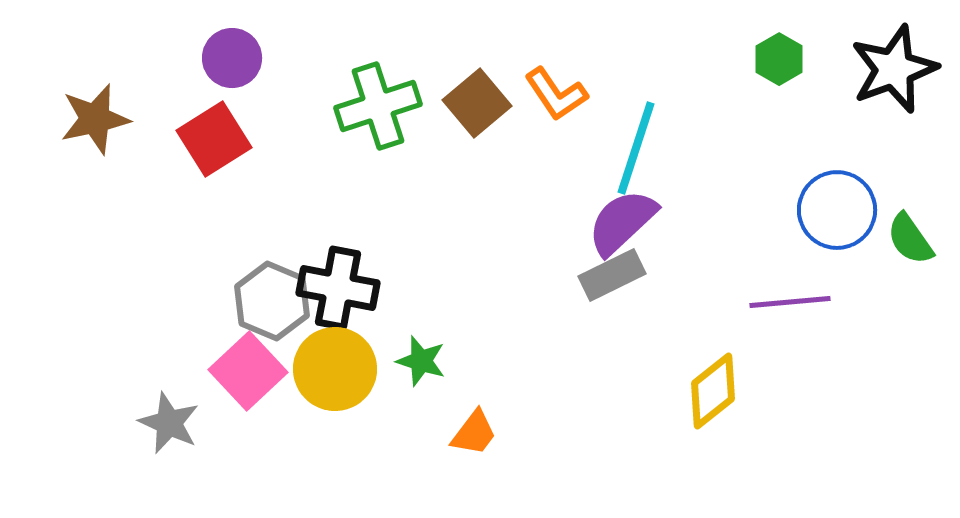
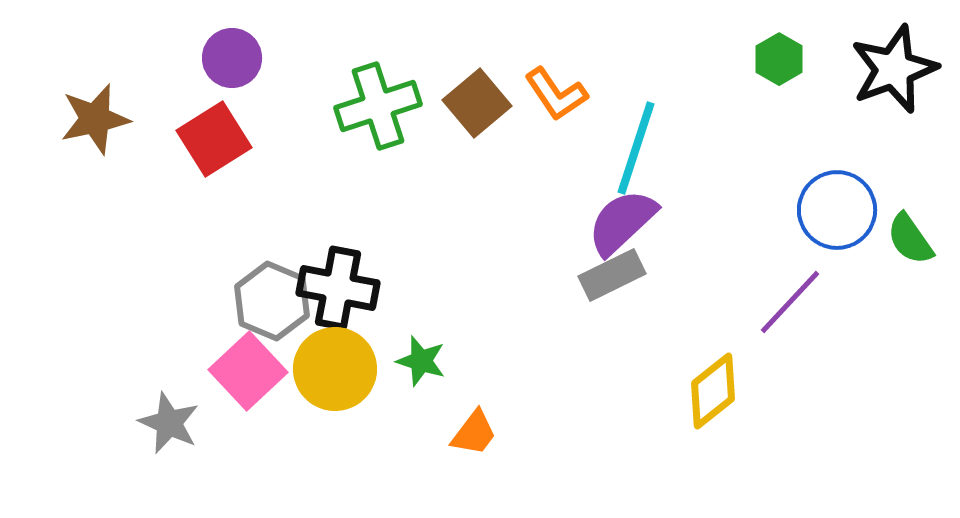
purple line: rotated 42 degrees counterclockwise
